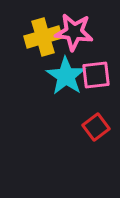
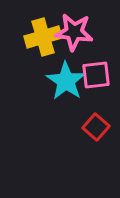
cyan star: moved 5 px down
red square: rotated 12 degrees counterclockwise
